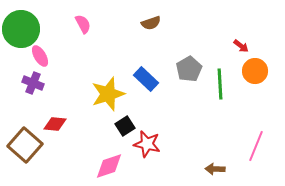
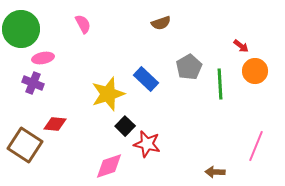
brown semicircle: moved 10 px right
pink ellipse: moved 3 px right, 2 px down; rotated 70 degrees counterclockwise
gray pentagon: moved 2 px up
black square: rotated 12 degrees counterclockwise
brown square: rotated 8 degrees counterclockwise
brown arrow: moved 3 px down
